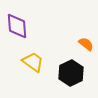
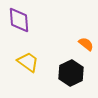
purple diamond: moved 2 px right, 6 px up
yellow trapezoid: moved 5 px left
